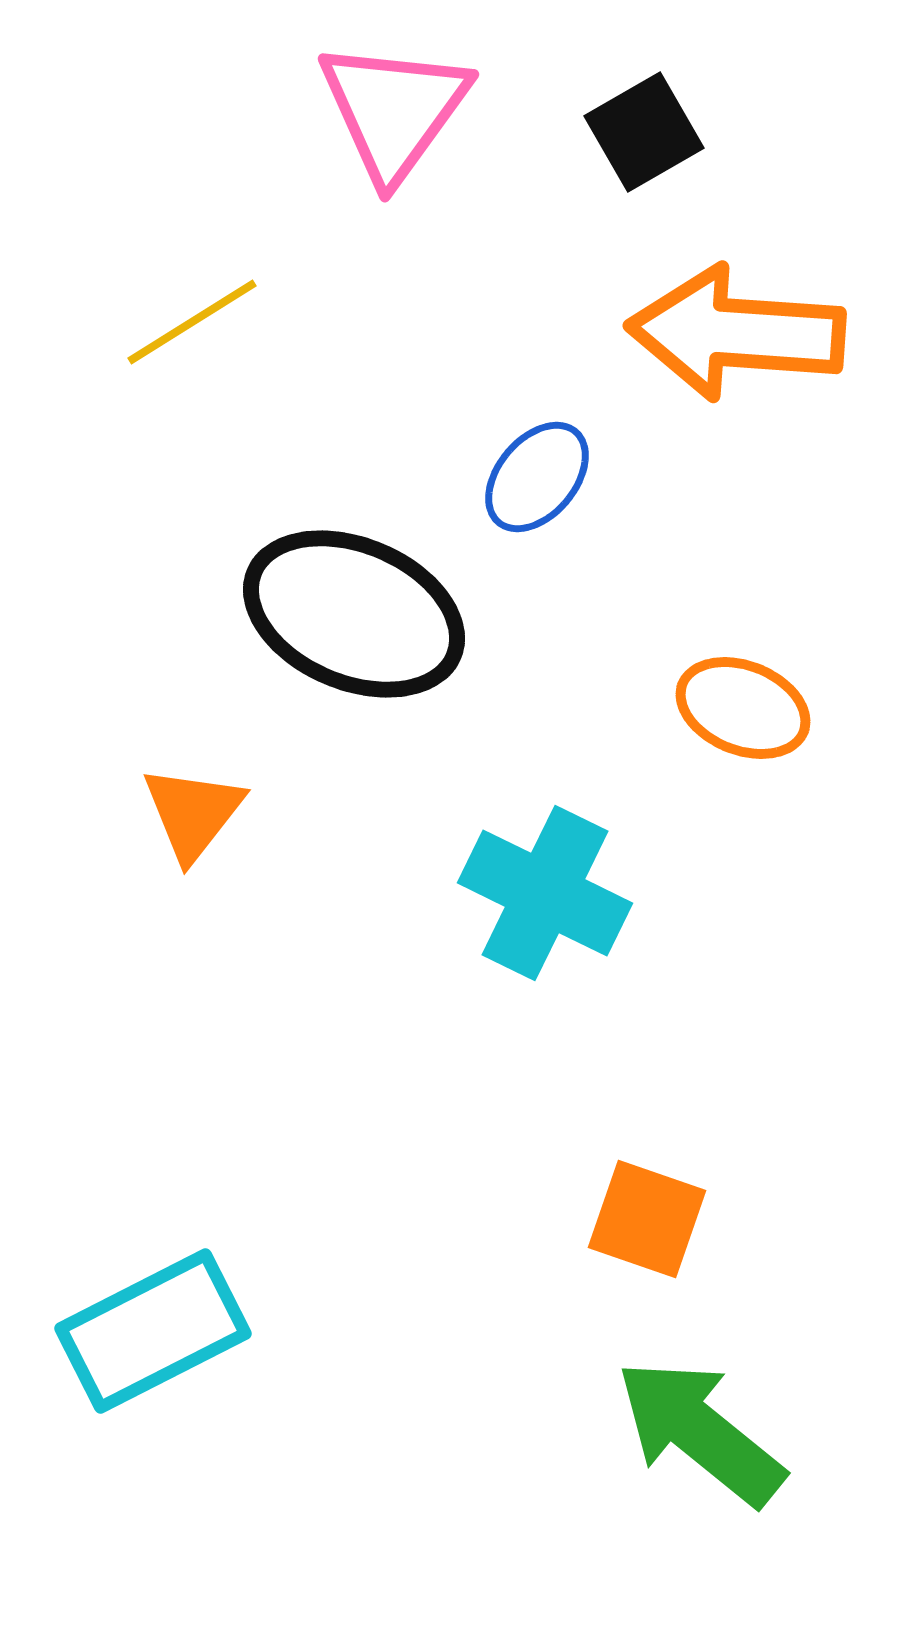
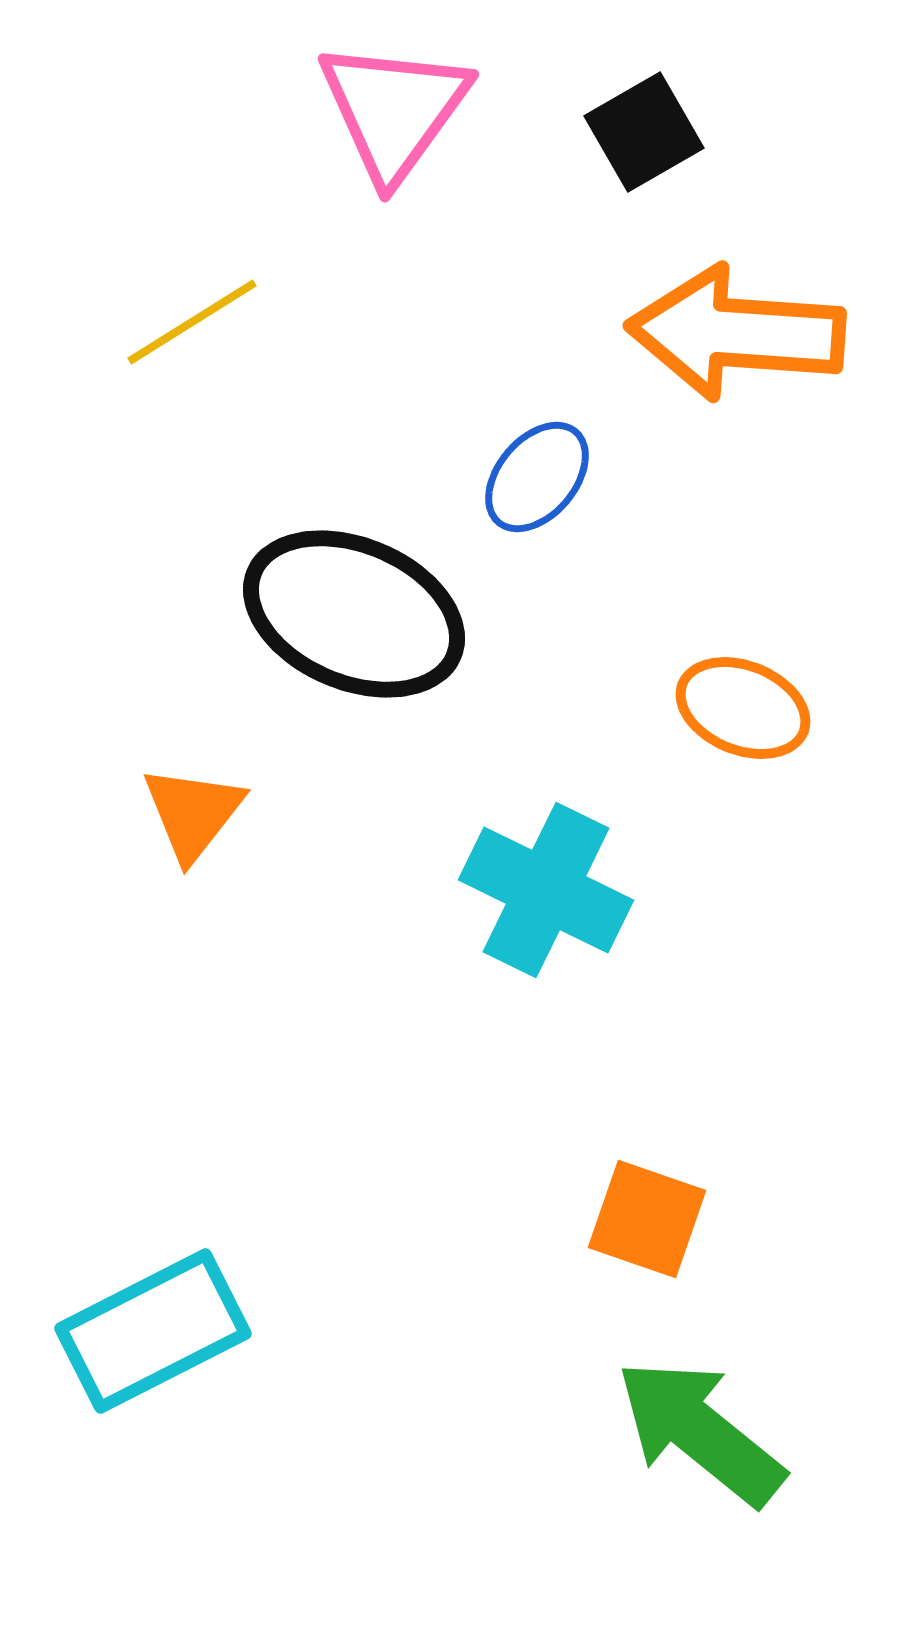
cyan cross: moved 1 px right, 3 px up
